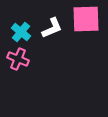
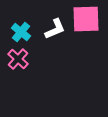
white L-shape: moved 3 px right, 1 px down
pink cross: rotated 20 degrees clockwise
